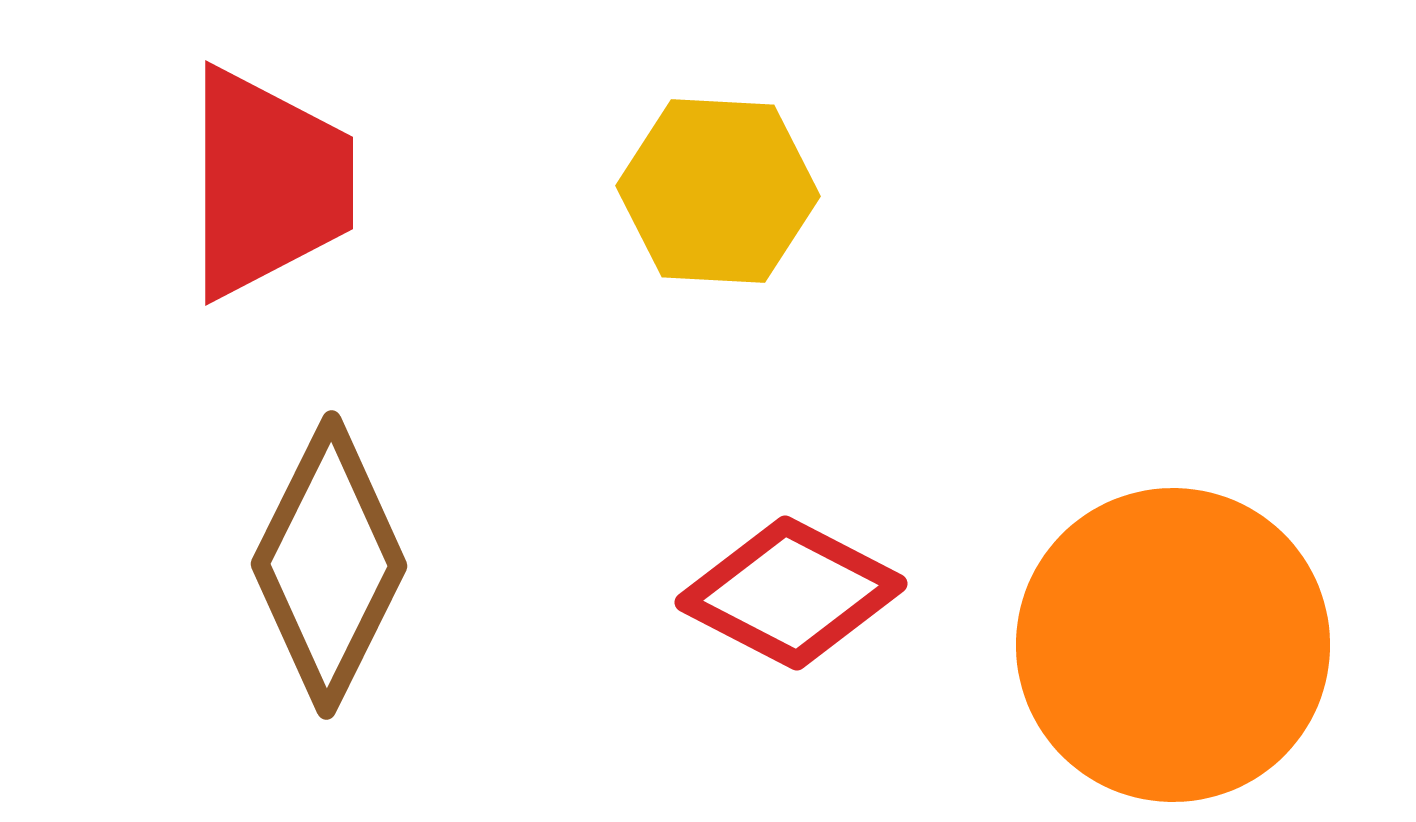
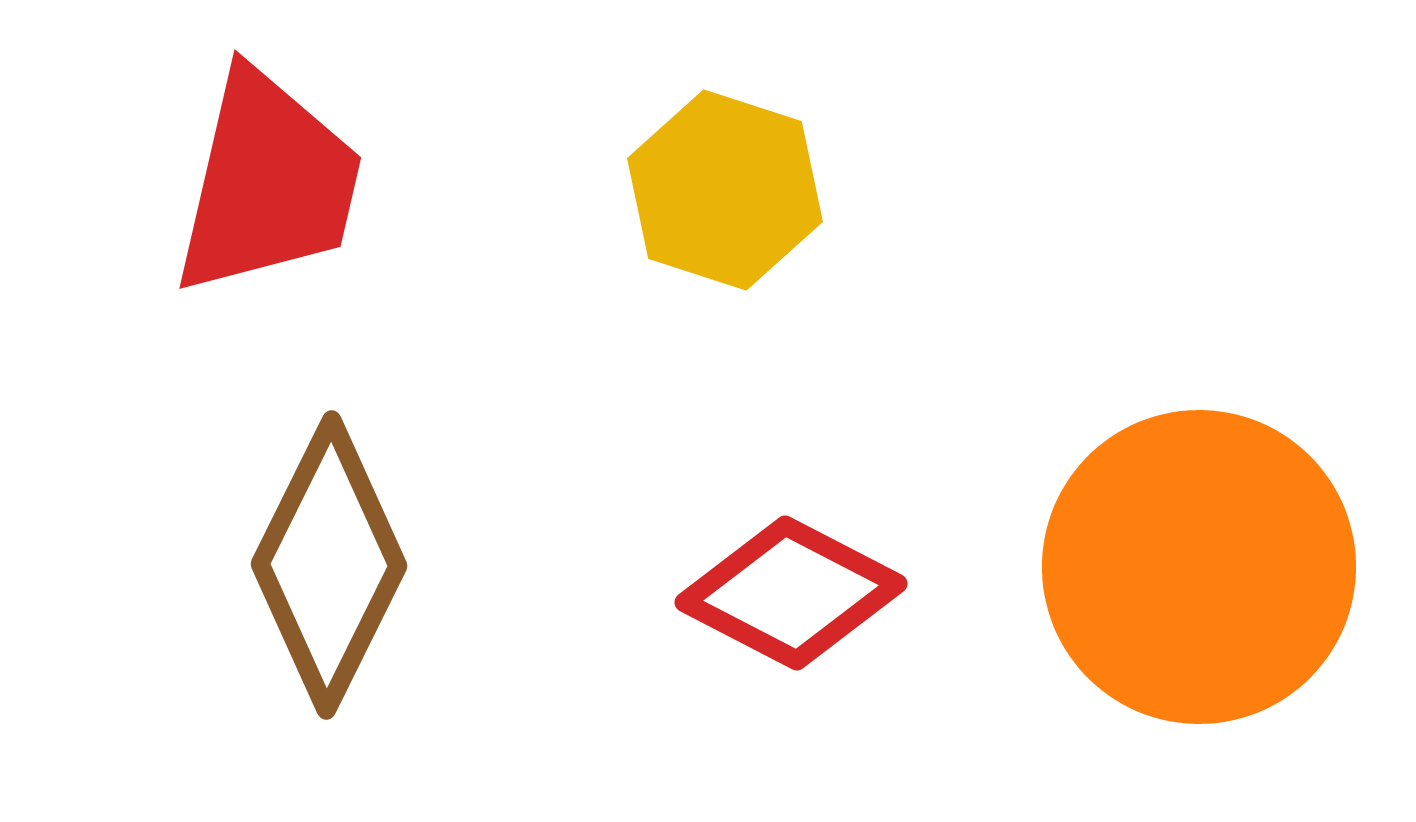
red trapezoid: rotated 13 degrees clockwise
yellow hexagon: moved 7 px right, 1 px up; rotated 15 degrees clockwise
orange circle: moved 26 px right, 78 px up
